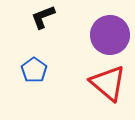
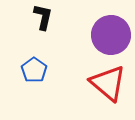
black L-shape: rotated 124 degrees clockwise
purple circle: moved 1 px right
